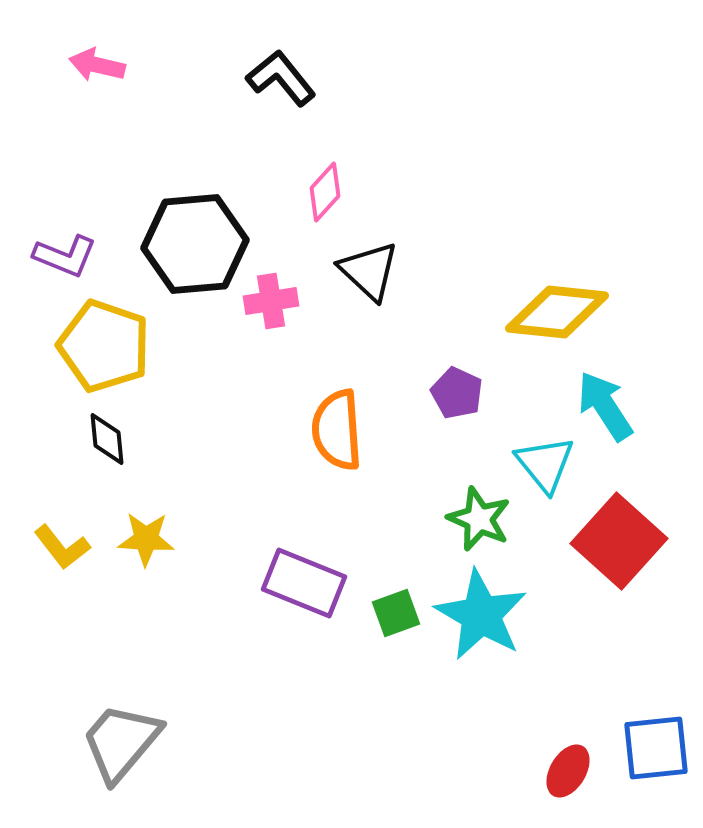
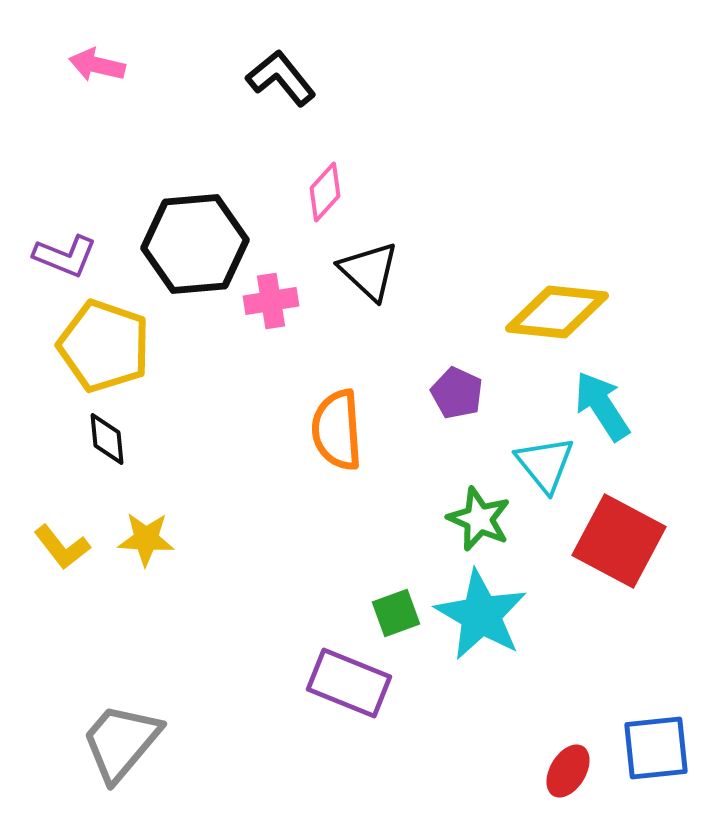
cyan arrow: moved 3 px left
red square: rotated 14 degrees counterclockwise
purple rectangle: moved 45 px right, 100 px down
